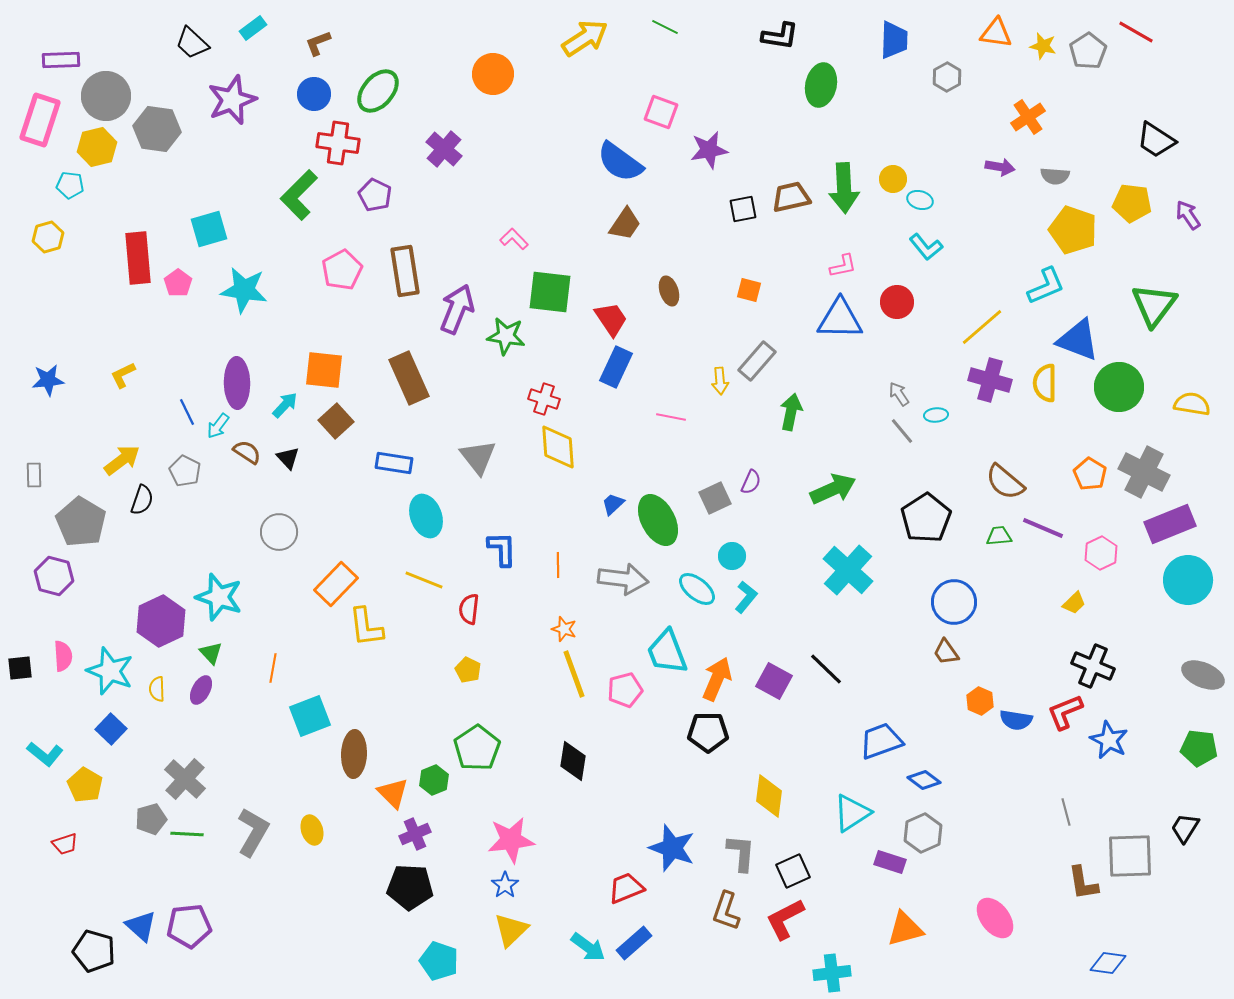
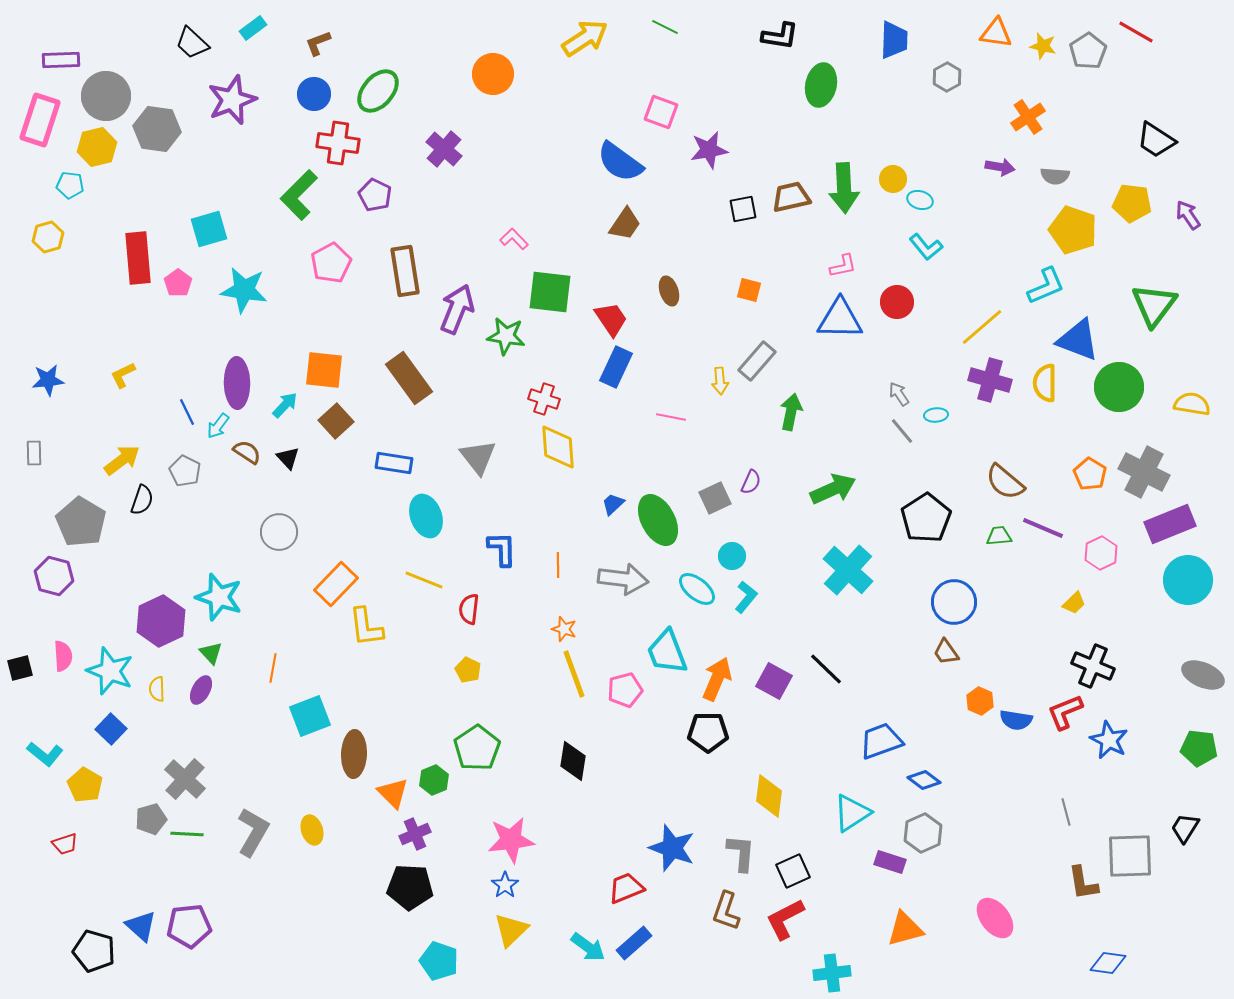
pink pentagon at (342, 270): moved 11 px left, 7 px up
brown rectangle at (409, 378): rotated 12 degrees counterclockwise
gray rectangle at (34, 475): moved 22 px up
black square at (20, 668): rotated 8 degrees counterclockwise
